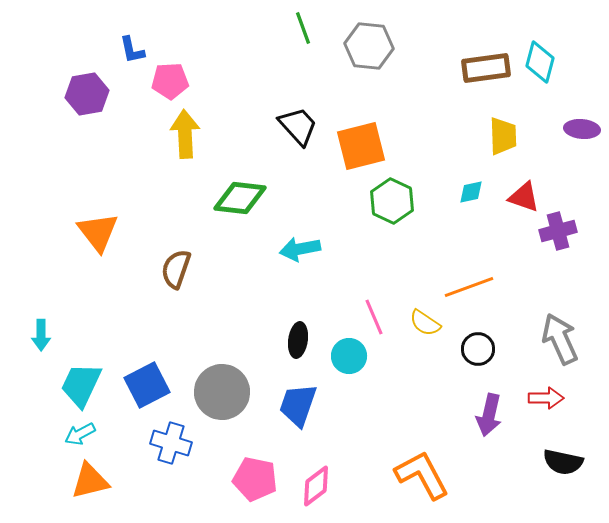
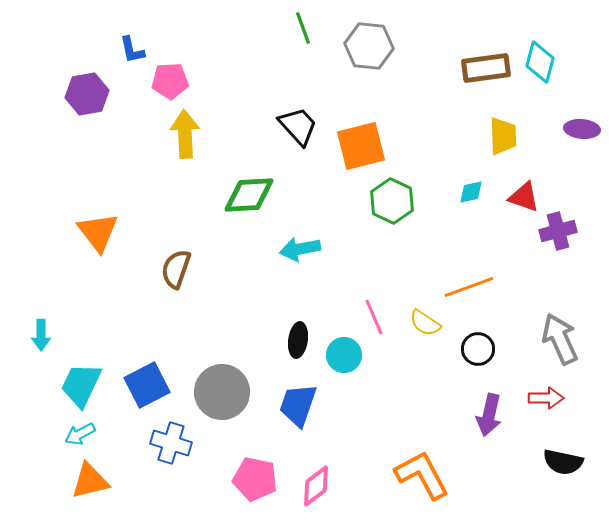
green diamond at (240, 198): moved 9 px right, 3 px up; rotated 10 degrees counterclockwise
cyan circle at (349, 356): moved 5 px left, 1 px up
